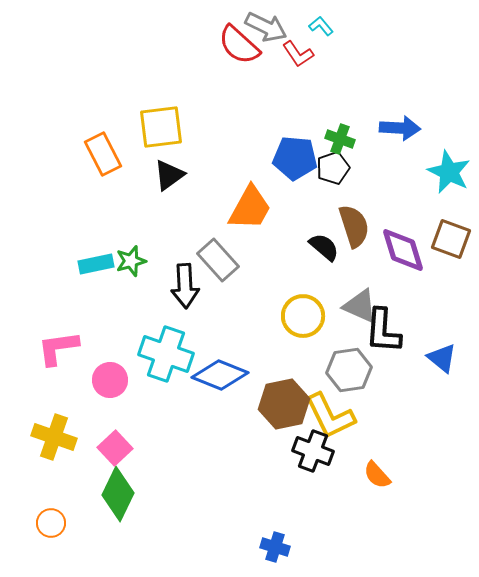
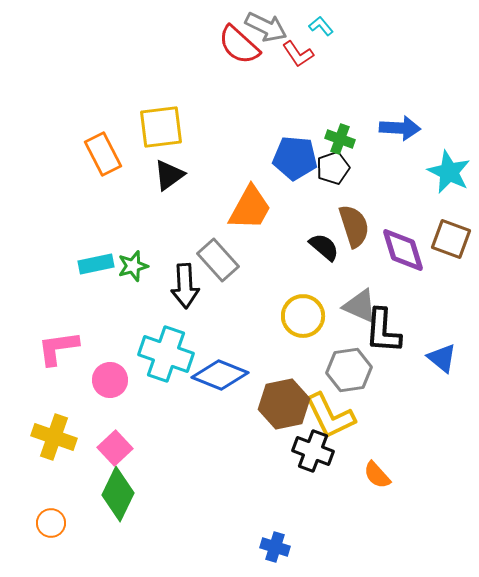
green star: moved 2 px right, 5 px down
